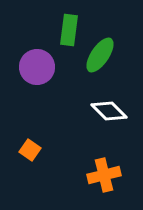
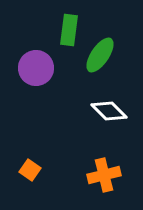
purple circle: moved 1 px left, 1 px down
orange square: moved 20 px down
